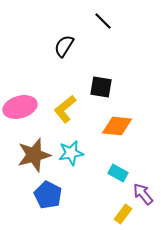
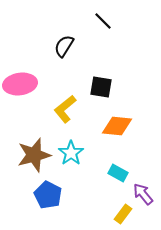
pink ellipse: moved 23 px up; rotated 8 degrees clockwise
cyan star: rotated 25 degrees counterclockwise
